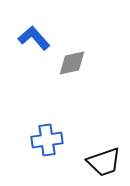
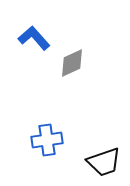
gray diamond: rotated 12 degrees counterclockwise
